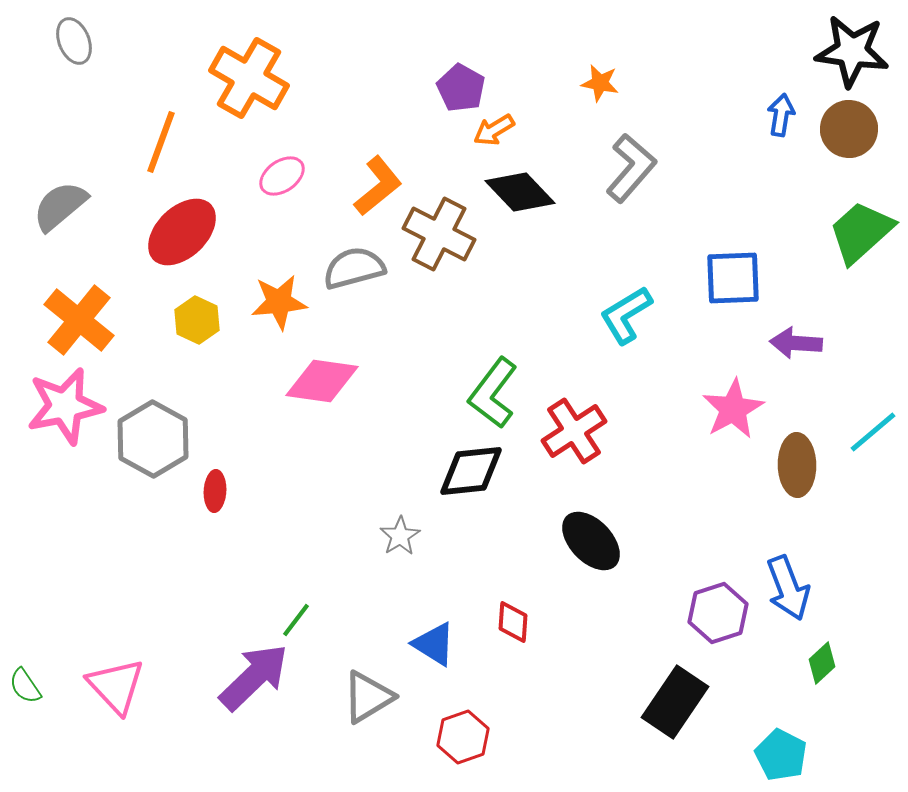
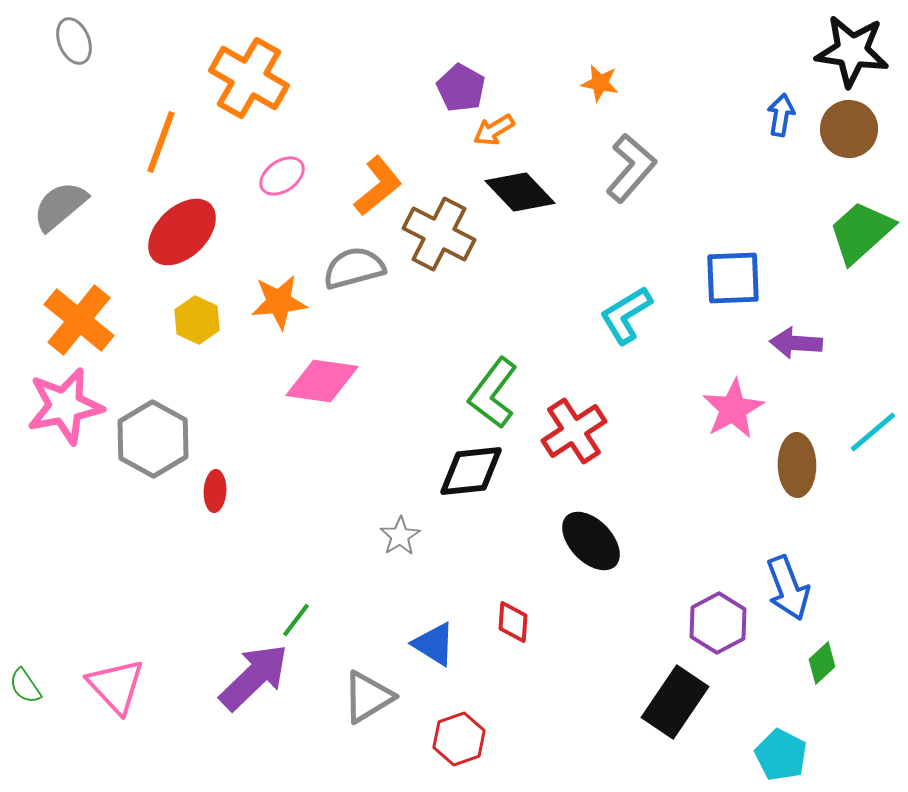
purple hexagon at (718, 613): moved 10 px down; rotated 10 degrees counterclockwise
red hexagon at (463, 737): moved 4 px left, 2 px down
